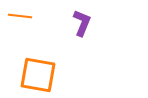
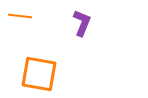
orange square: moved 1 px right, 1 px up
